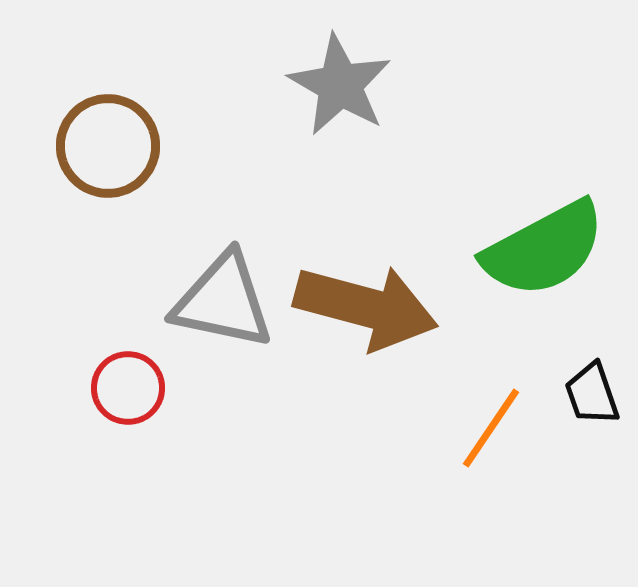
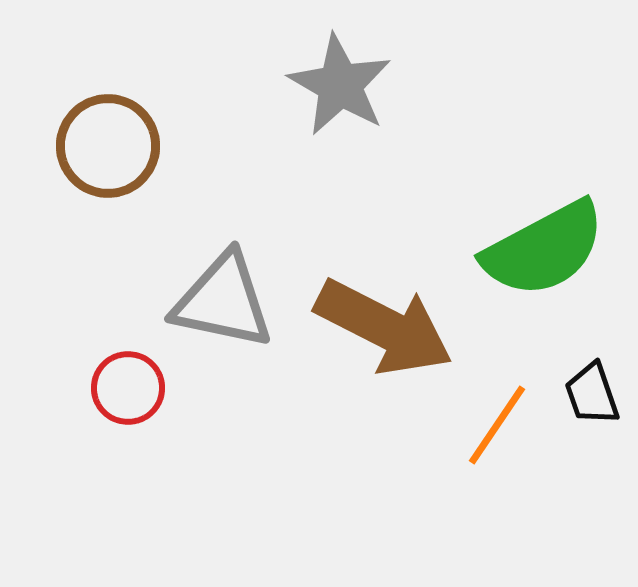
brown arrow: moved 18 px right, 20 px down; rotated 12 degrees clockwise
orange line: moved 6 px right, 3 px up
